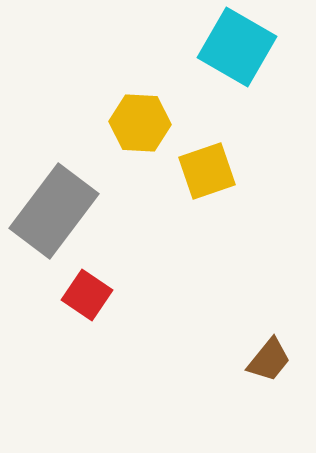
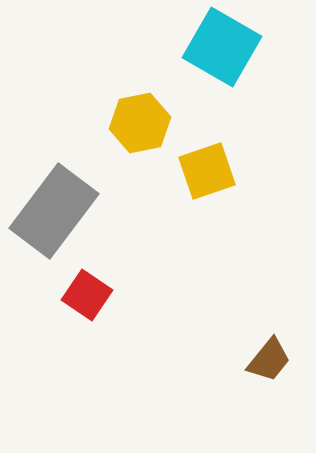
cyan square: moved 15 px left
yellow hexagon: rotated 14 degrees counterclockwise
